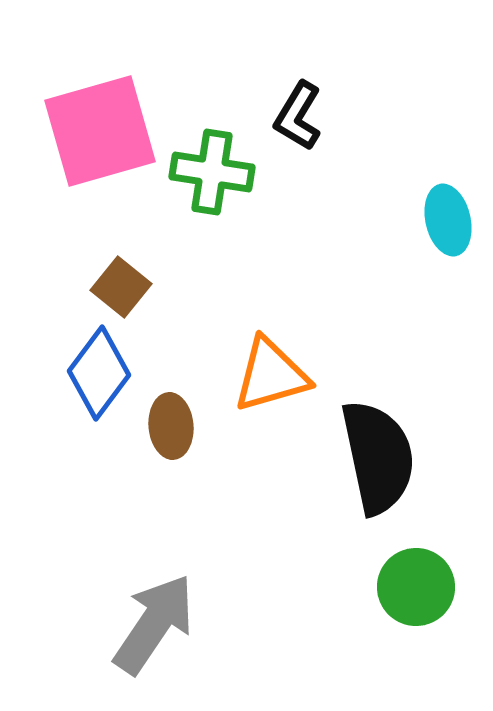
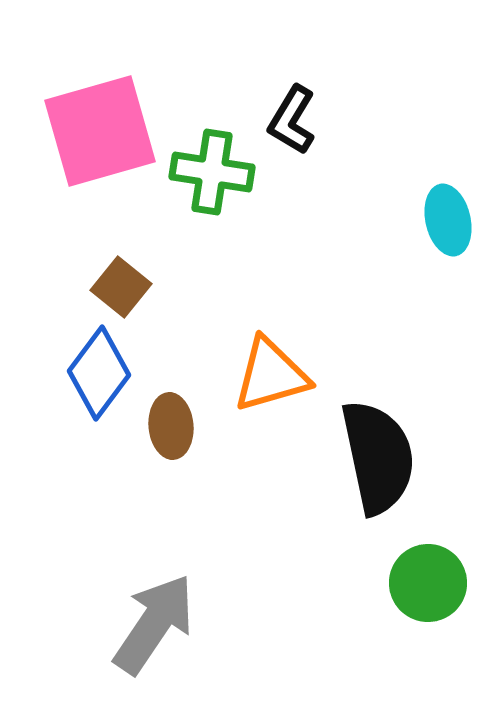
black L-shape: moved 6 px left, 4 px down
green circle: moved 12 px right, 4 px up
